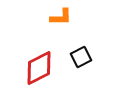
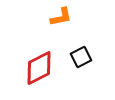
orange L-shape: rotated 10 degrees counterclockwise
